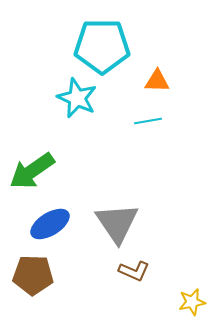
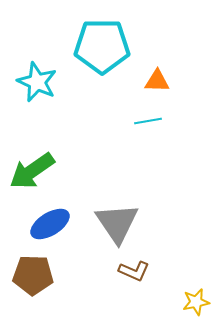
cyan star: moved 40 px left, 16 px up
yellow star: moved 4 px right
